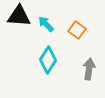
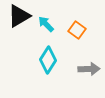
black triangle: rotated 35 degrees counterclockwise
gray arrow: rotated 80 degrees clockwise
